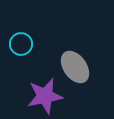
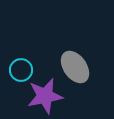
cyan circle: moved 26 px down
